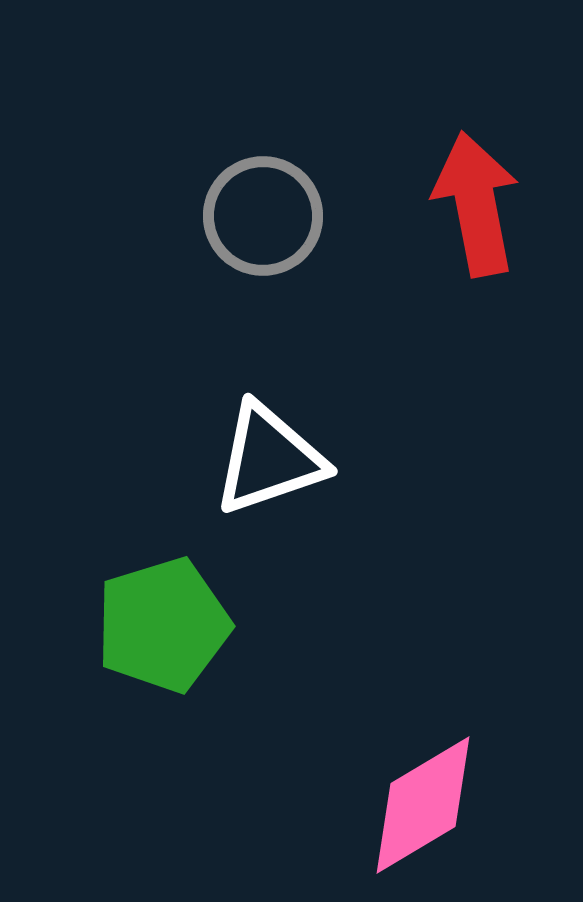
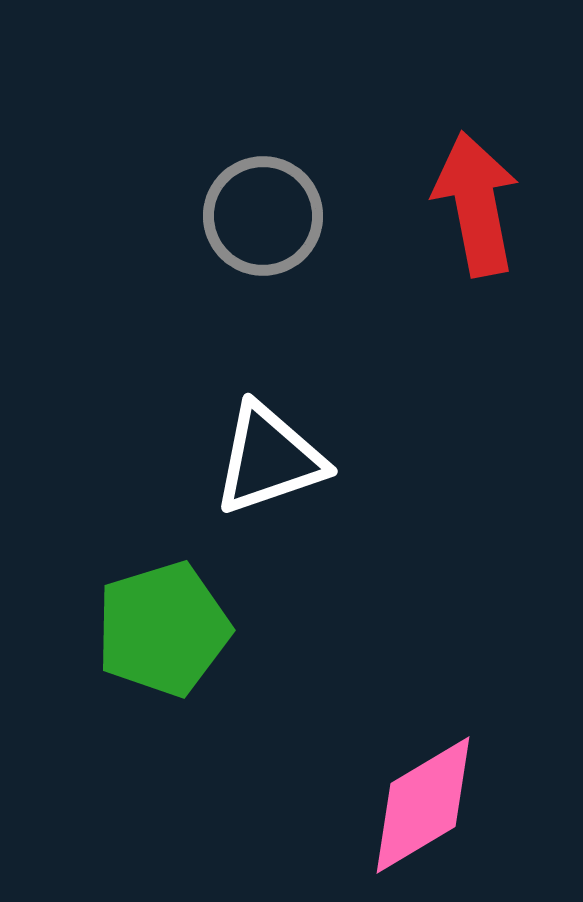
green pentagon: moved 4 px down
